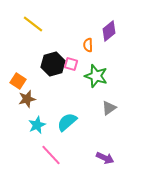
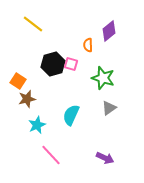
green star: moved 7 px right, 2 px down
cyan semicircle: moved 4 px right, 7 px up; rotated 25 degrees counterclockwise
